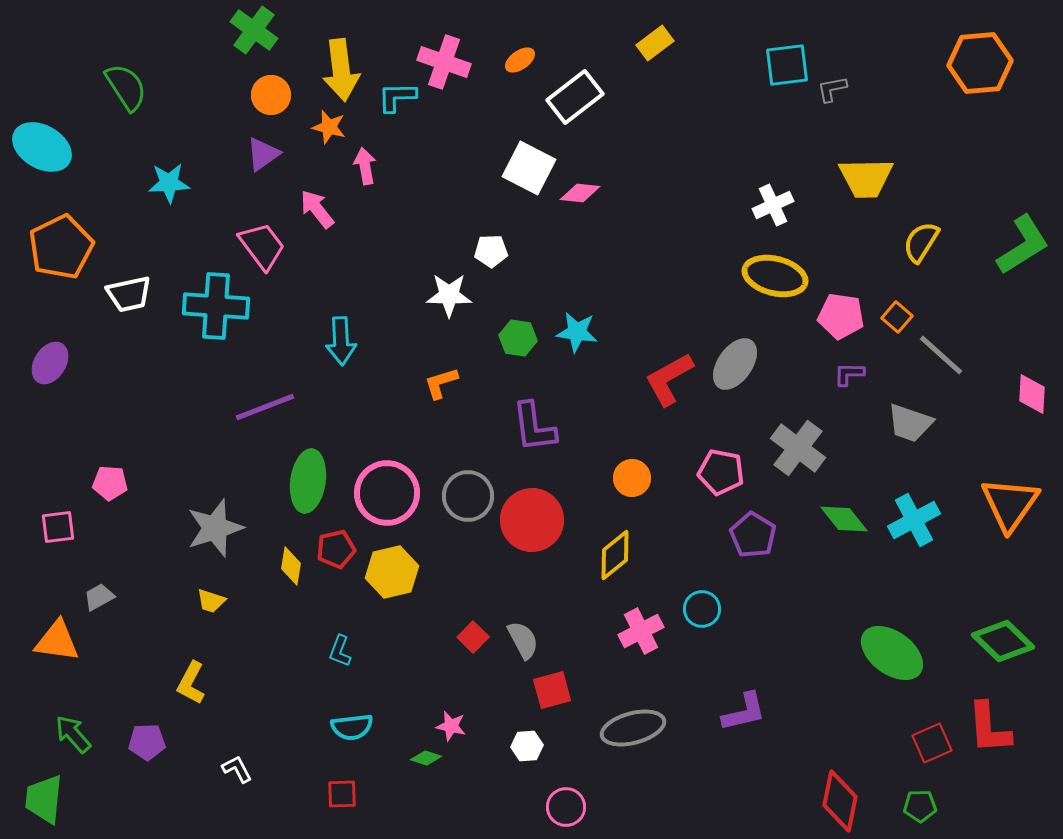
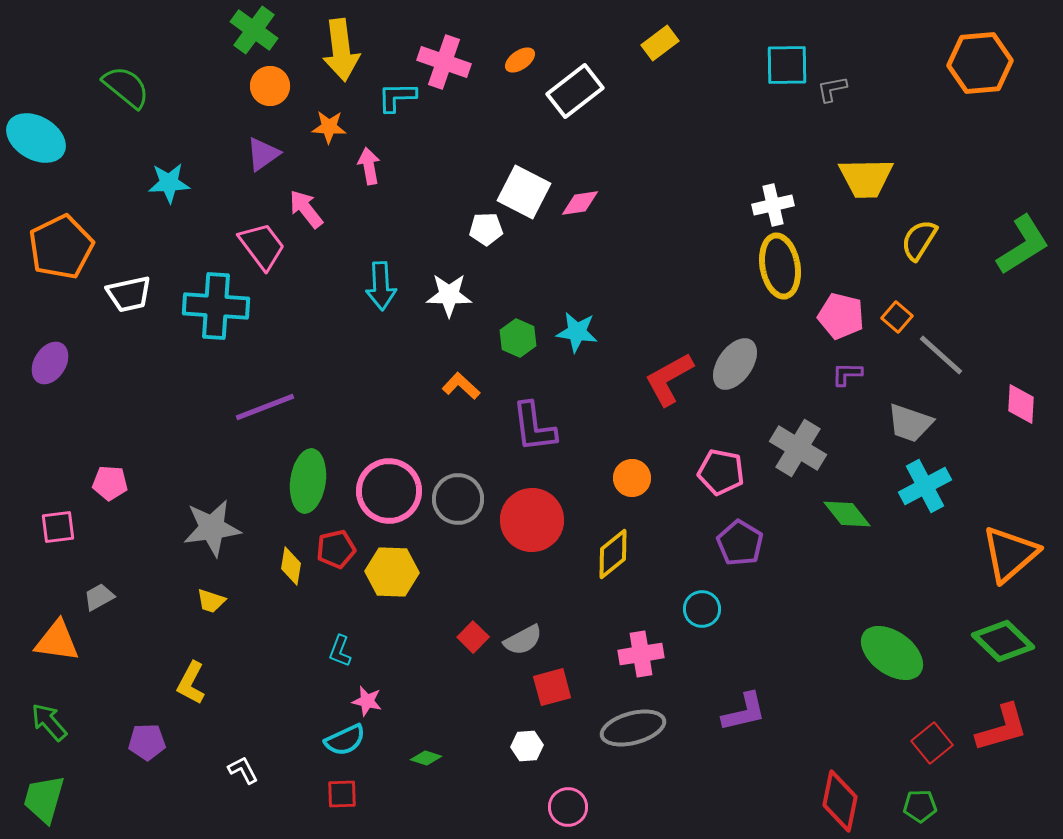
yellow rectangle at (655, 43): moved 5 px right
cyan square at (787, 65): rotated 6 degrees clockwise
yellow arrow at (341, 70): moved 20 px up
green semicircle at (126, 87): rotated 18 degrees counterclockwise
orange circle at (271, 95): moved 1 px left, 9 px up
white rectangle at (575, 97): moved 6 px up
orange star at (329, 127): rotated 12 degrees counterclockwise
cyan ellipse at (42, 147): moved 6 px left, 9 px up
pink arrow at (365, 166): moved 4 px right
white square at (529, 168): moved 5 px left, 24 px down
pink diamond at (580, 193): moved 10 px down; rotated 15 degrees counterclockwise
white cross at (773, 205): rotated 12 degrees clockwise
pink arrow at (317, 209): moved 11 px left
yellow semicircle at (921, 242): moved 2 px left, 2 px up
white pentagon at (491, 251): moved 5 px left, 22 px up
yellow ellipse at (775, 276): moved 5 px right, 10 px up; rotated 66 degrees clockwise
pink pentagon at (841, 316): rotated 6 degrees clockwise
green hexagon at (518, 338): rotated 15 degrees clockwise
cyan arrow at (341, 341): moved 40 px right, 55 px up
purple L-shape at (849, 374): moved 2 px left
orange L-shape at (441, 383): moved 20 px right, 3 px down; rotated 60 degrees clockwise
pink diamond at (1032, 394): moved 11 px left, 10 px down
gray cross at (798, 448): rotated 6 degrees counterclockwise
pink circle at (387, 493): moved 2 px right, 2 px up
gray circle at (468, 496): moved 10 px left, 3 px down
orange triangle at (1010, 504): moved 50 px down; rotated 14 degrees clockwise
green diamond at (844, 519): moved 3 px right, 5 px up
cyan cross at (914, 520): moved 11 px right, 34 px up
gray star at (215, 528): moved 3 px left; rotated 10 degrees clockwise
purple pentagon at (753, 535): moved 13 px left, 8 px down
yellow diamond at (615, 555): moved 2 px left, 1 px up
yellow hexagon at (392, 572): rotated 15 degrees clockwise
pink cross at (641, 631): moved 23 px down; rotated 18 degrees clockwise
gray semicircle at (523, 640): rotated 90 degrees clockwise
red square at (552, 690): moved 3 px up
pink star at (451, 726): moved 84 px left, 25 px up
cyan semicircle at (352, 727): moved 7 px left, 13 px down; rotated 18 degrees counterclockwise
red L-shape at (989, 728): moved 13 px right; rotated 102 degrees counterclockwise
green arrow at (73, 734): moved 24 px left, 12 px up
red square at (932, 743): rotated 15 degrees counterclockwise
white L-shape at (237, 769): moved 6 px right, 1 px down
green trapezoid at (44, 799): rotated 10 degrees clockwise
pink circle at (566, 807): moved 2 px right
